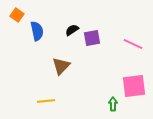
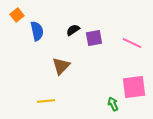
orange square: rotated 16 degrees clockwise
black semicircle: moved 1 px right
purple square: moved 2 px right
pink line: moved 1 px left, 1 px up
pink square: moved 1 px down
green arrow: rotated 24 degrees counterclockwise
